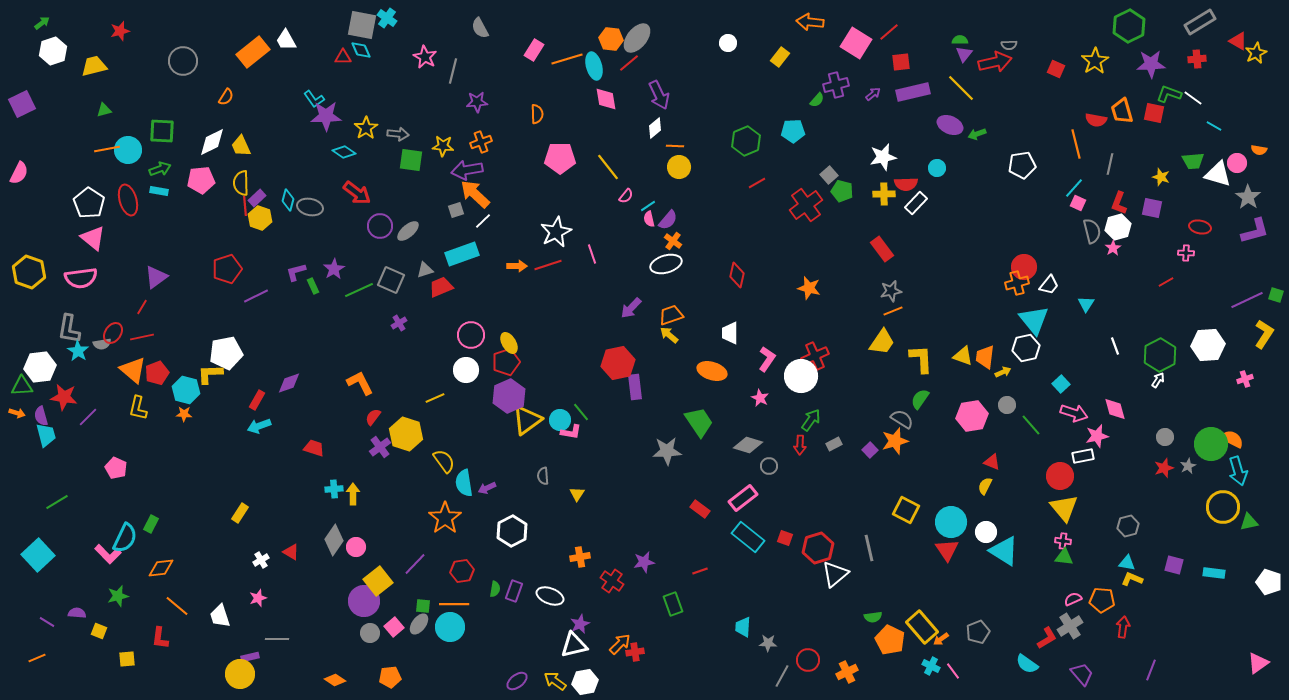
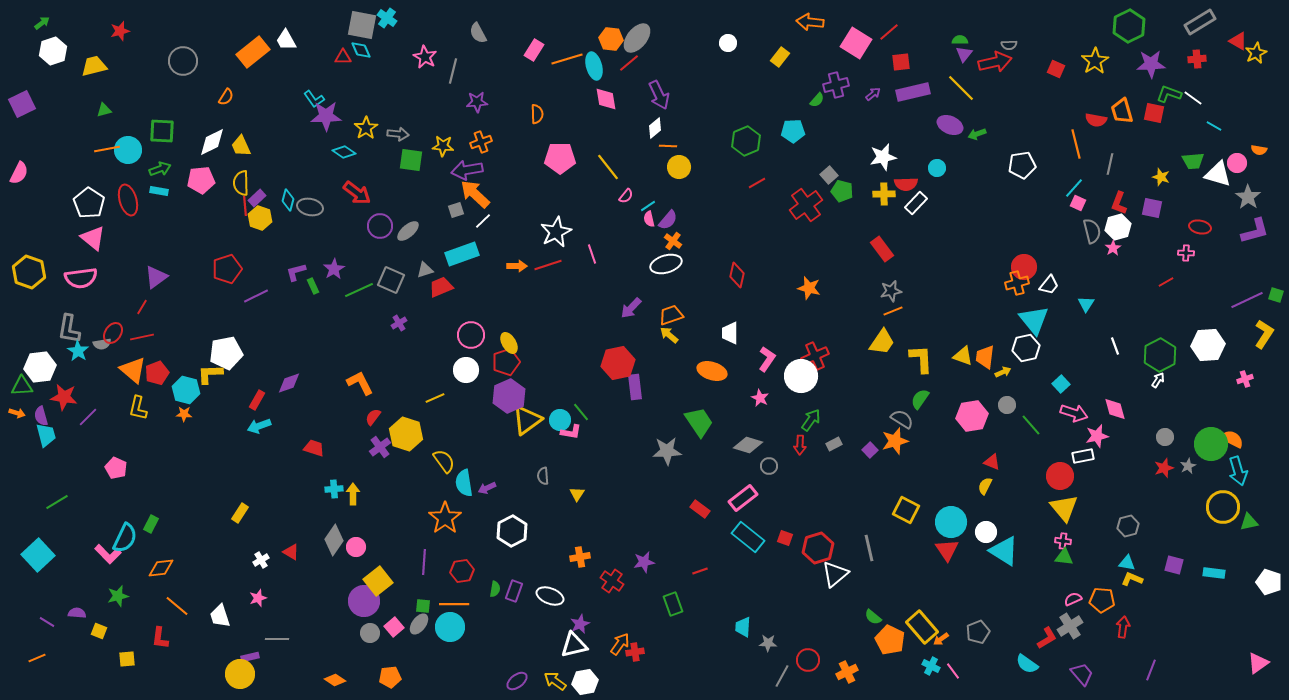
gray semicircle at (480, 28): moved 2 px left, 5 px down
orange line at (675, 146): moved 7 px left
purple line at (415, 564): moved 9 px right, 2 px up; rotated 40 degrees counterclockwise
green semicircle at (873, 617): rotated 48 degrees clockwise
orange arrow at (620, 644): rotated 10 degrees counterclockwise
